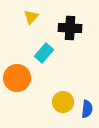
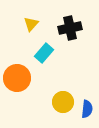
yellow triangle: moved 7 px down
black cross: rotated 15 degrees counterclockwise
